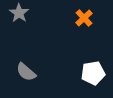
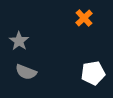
gray star: moved 28 px down
gray semicircle: rotated 20 degrees counterclockwise
